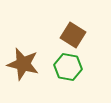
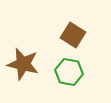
green hexagon: moved 1 px right, 5 px down
